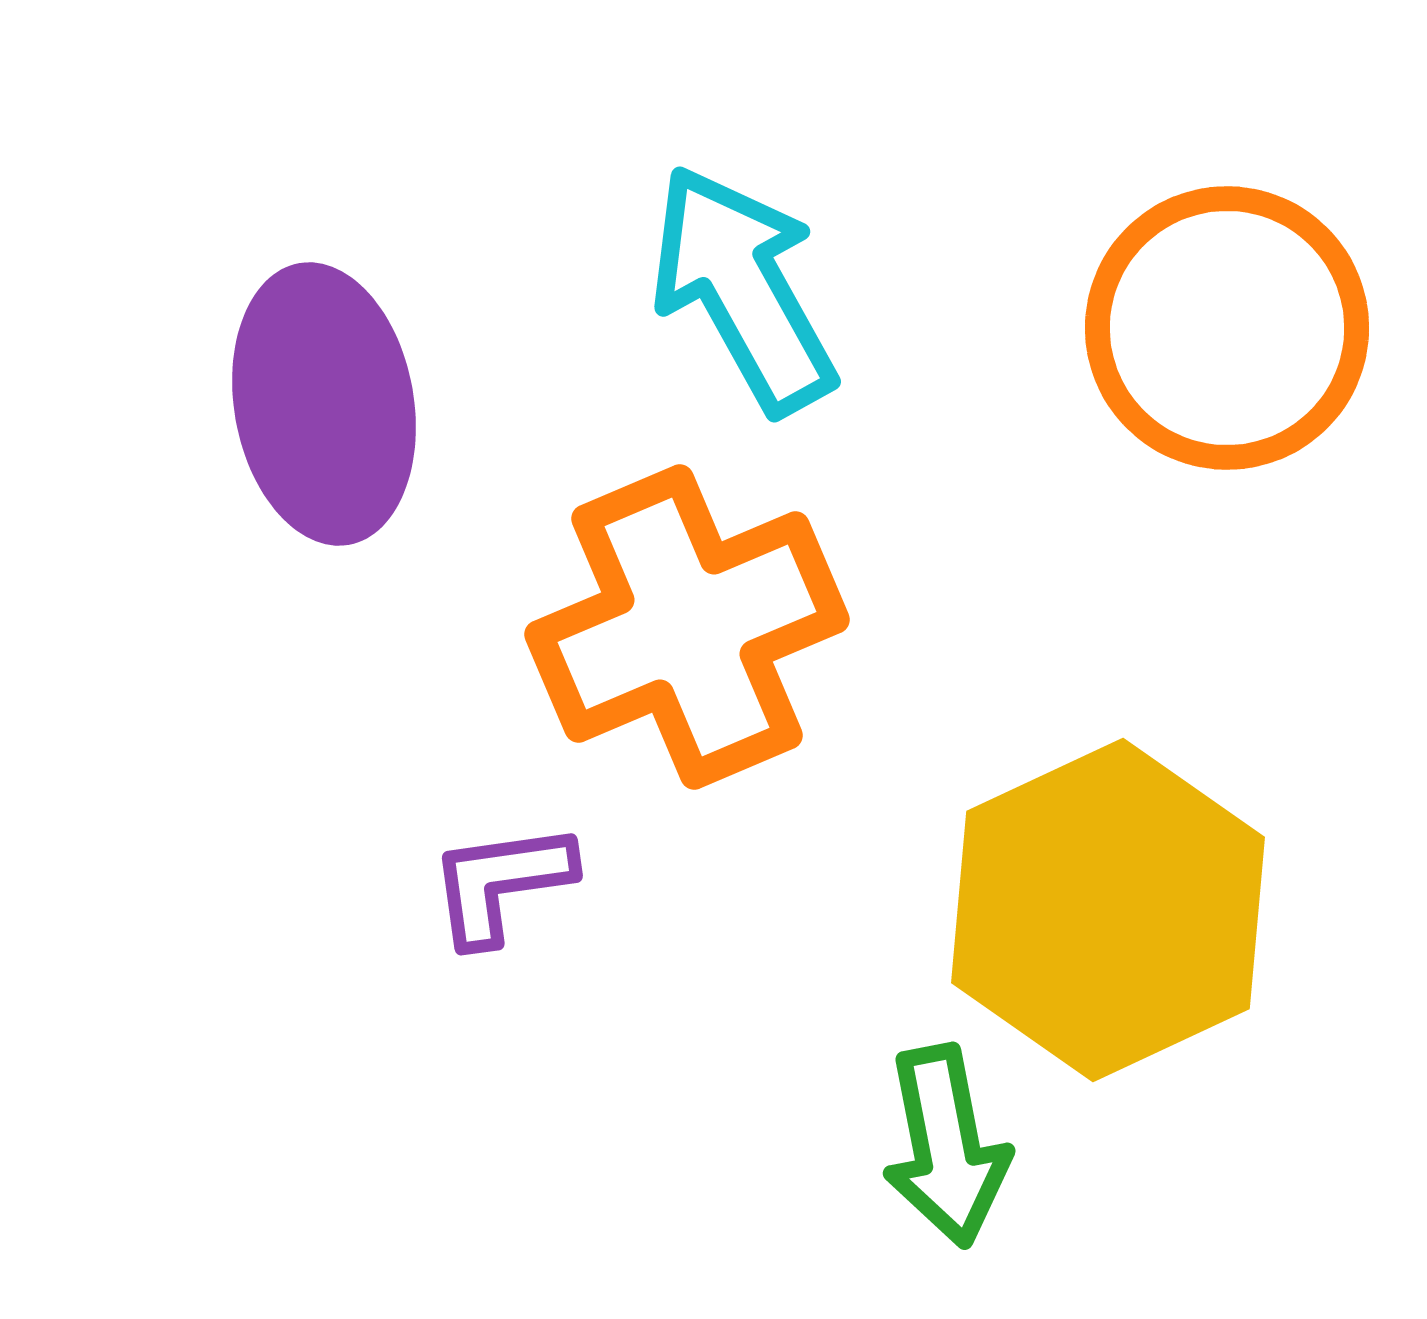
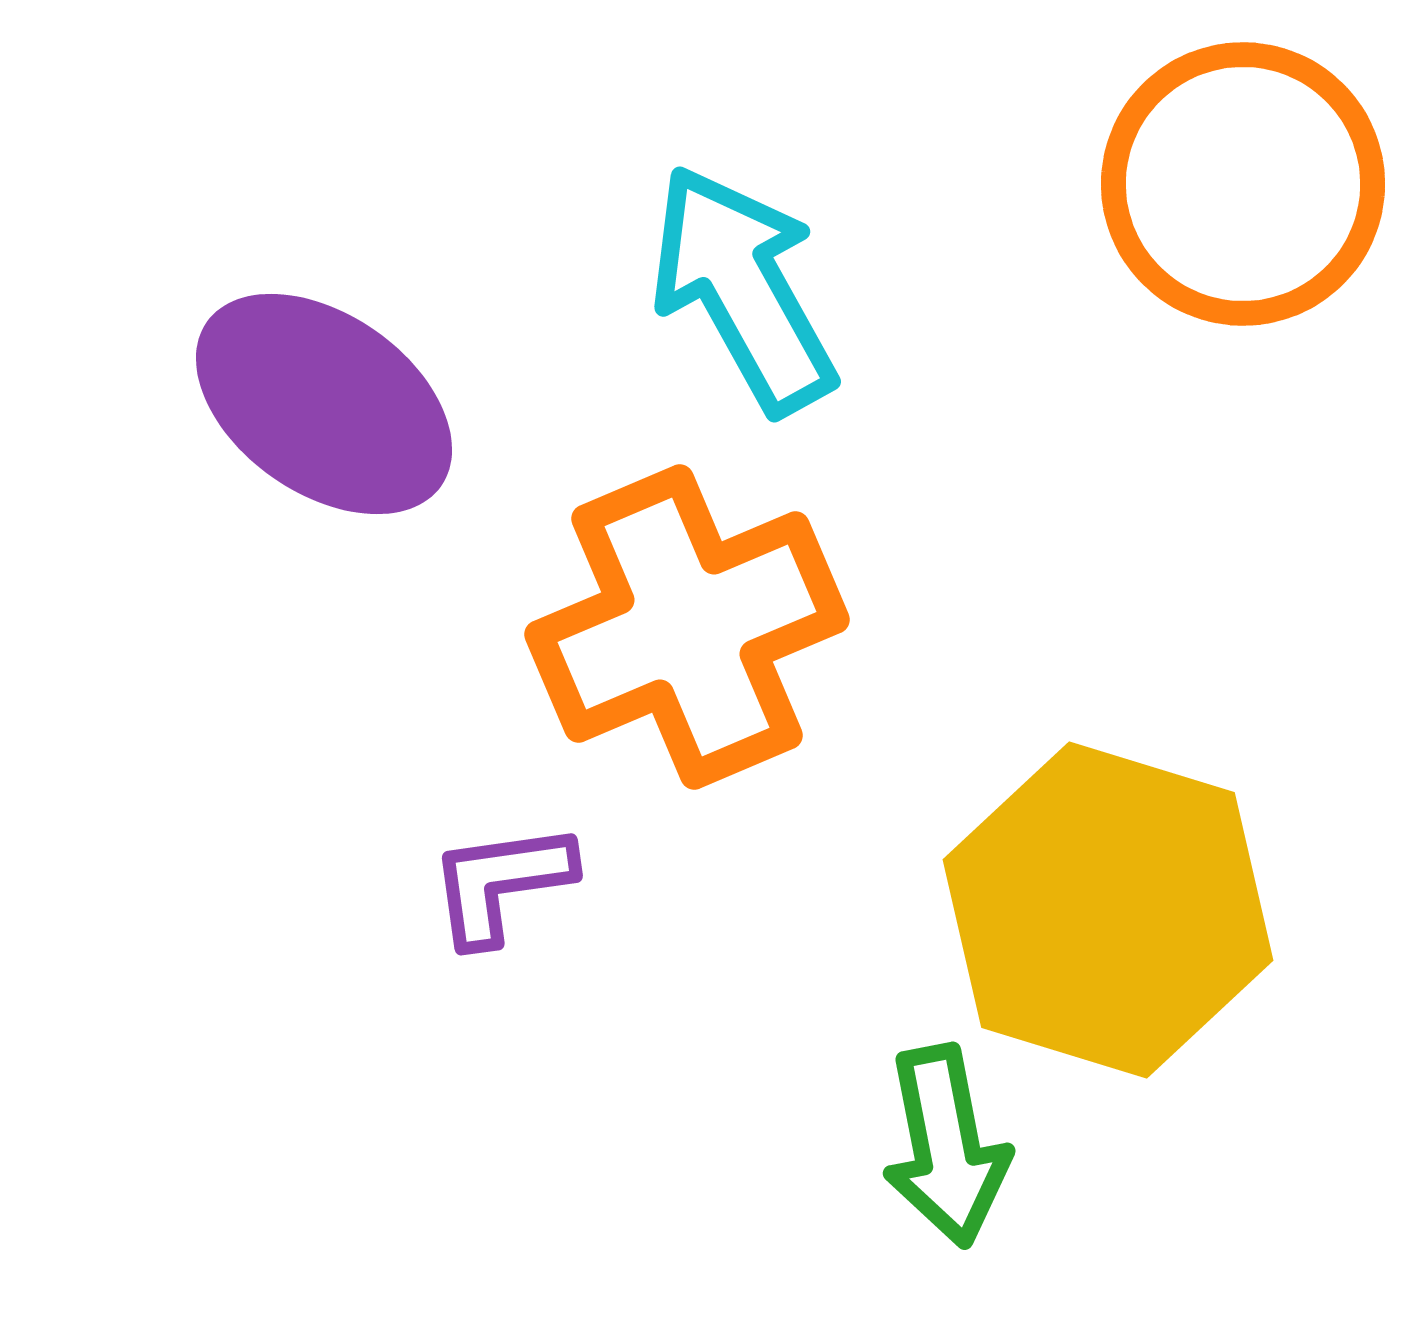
orange circle: moved 16 px right, 144 px up
purple ellipse: rotated 45 degrees counterclockwise
yellow hexagon: rotated 18 degrees counterclockwise
